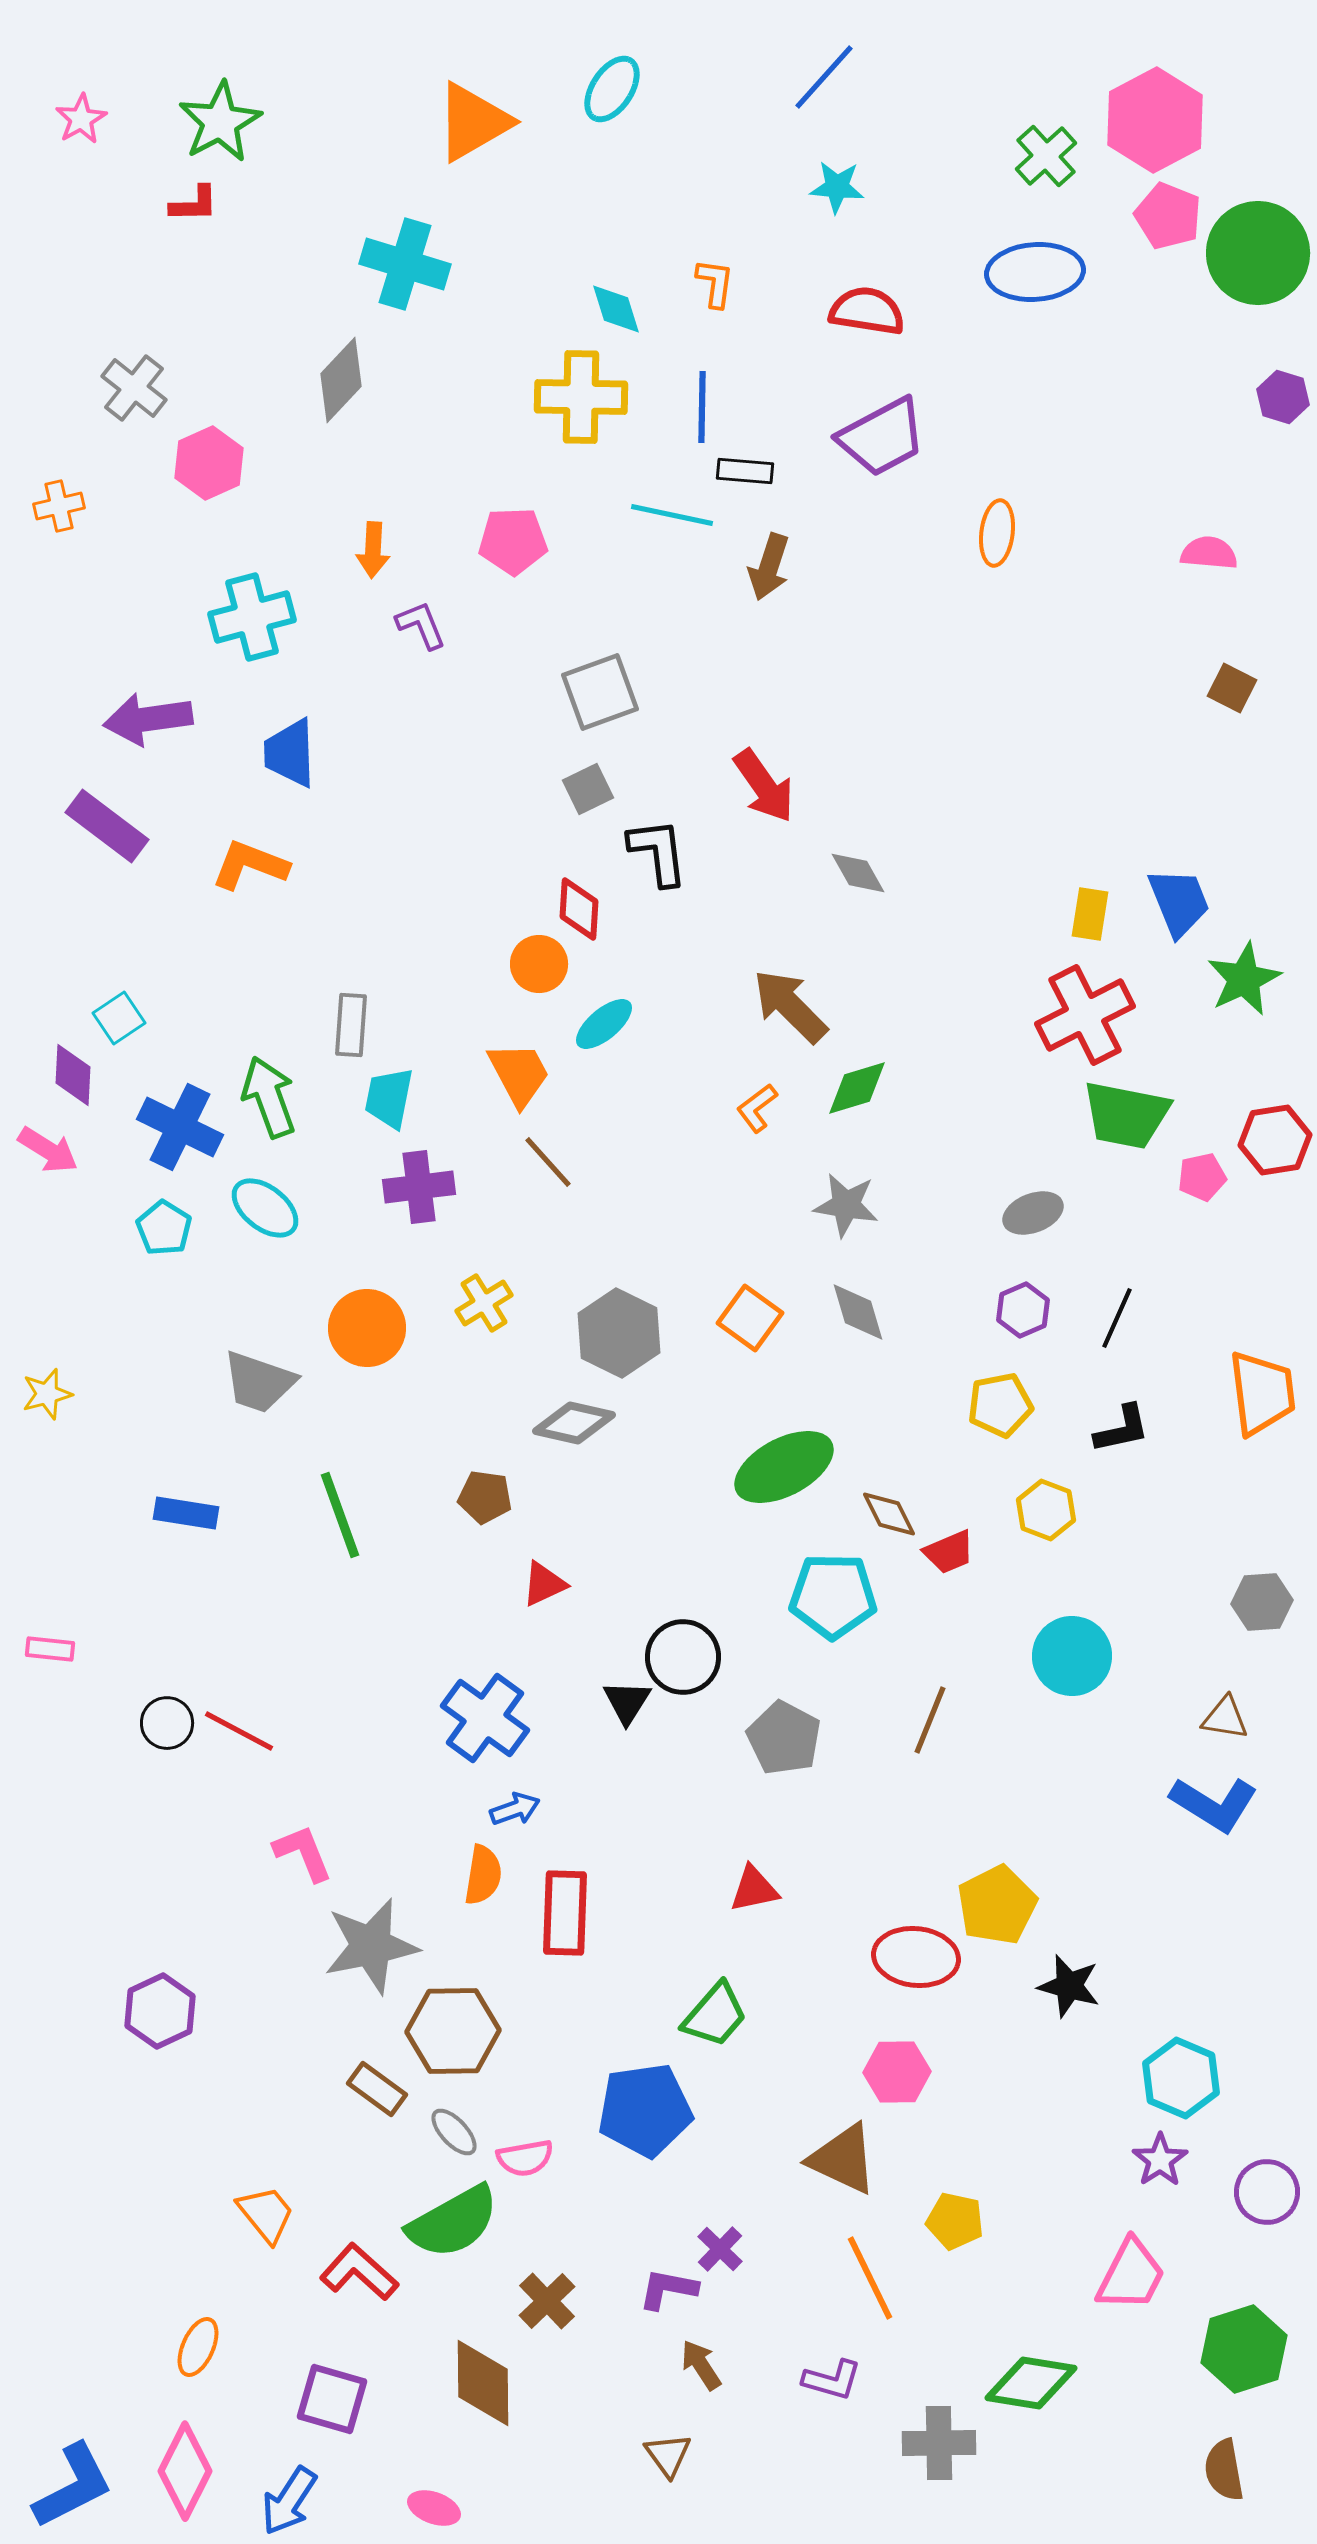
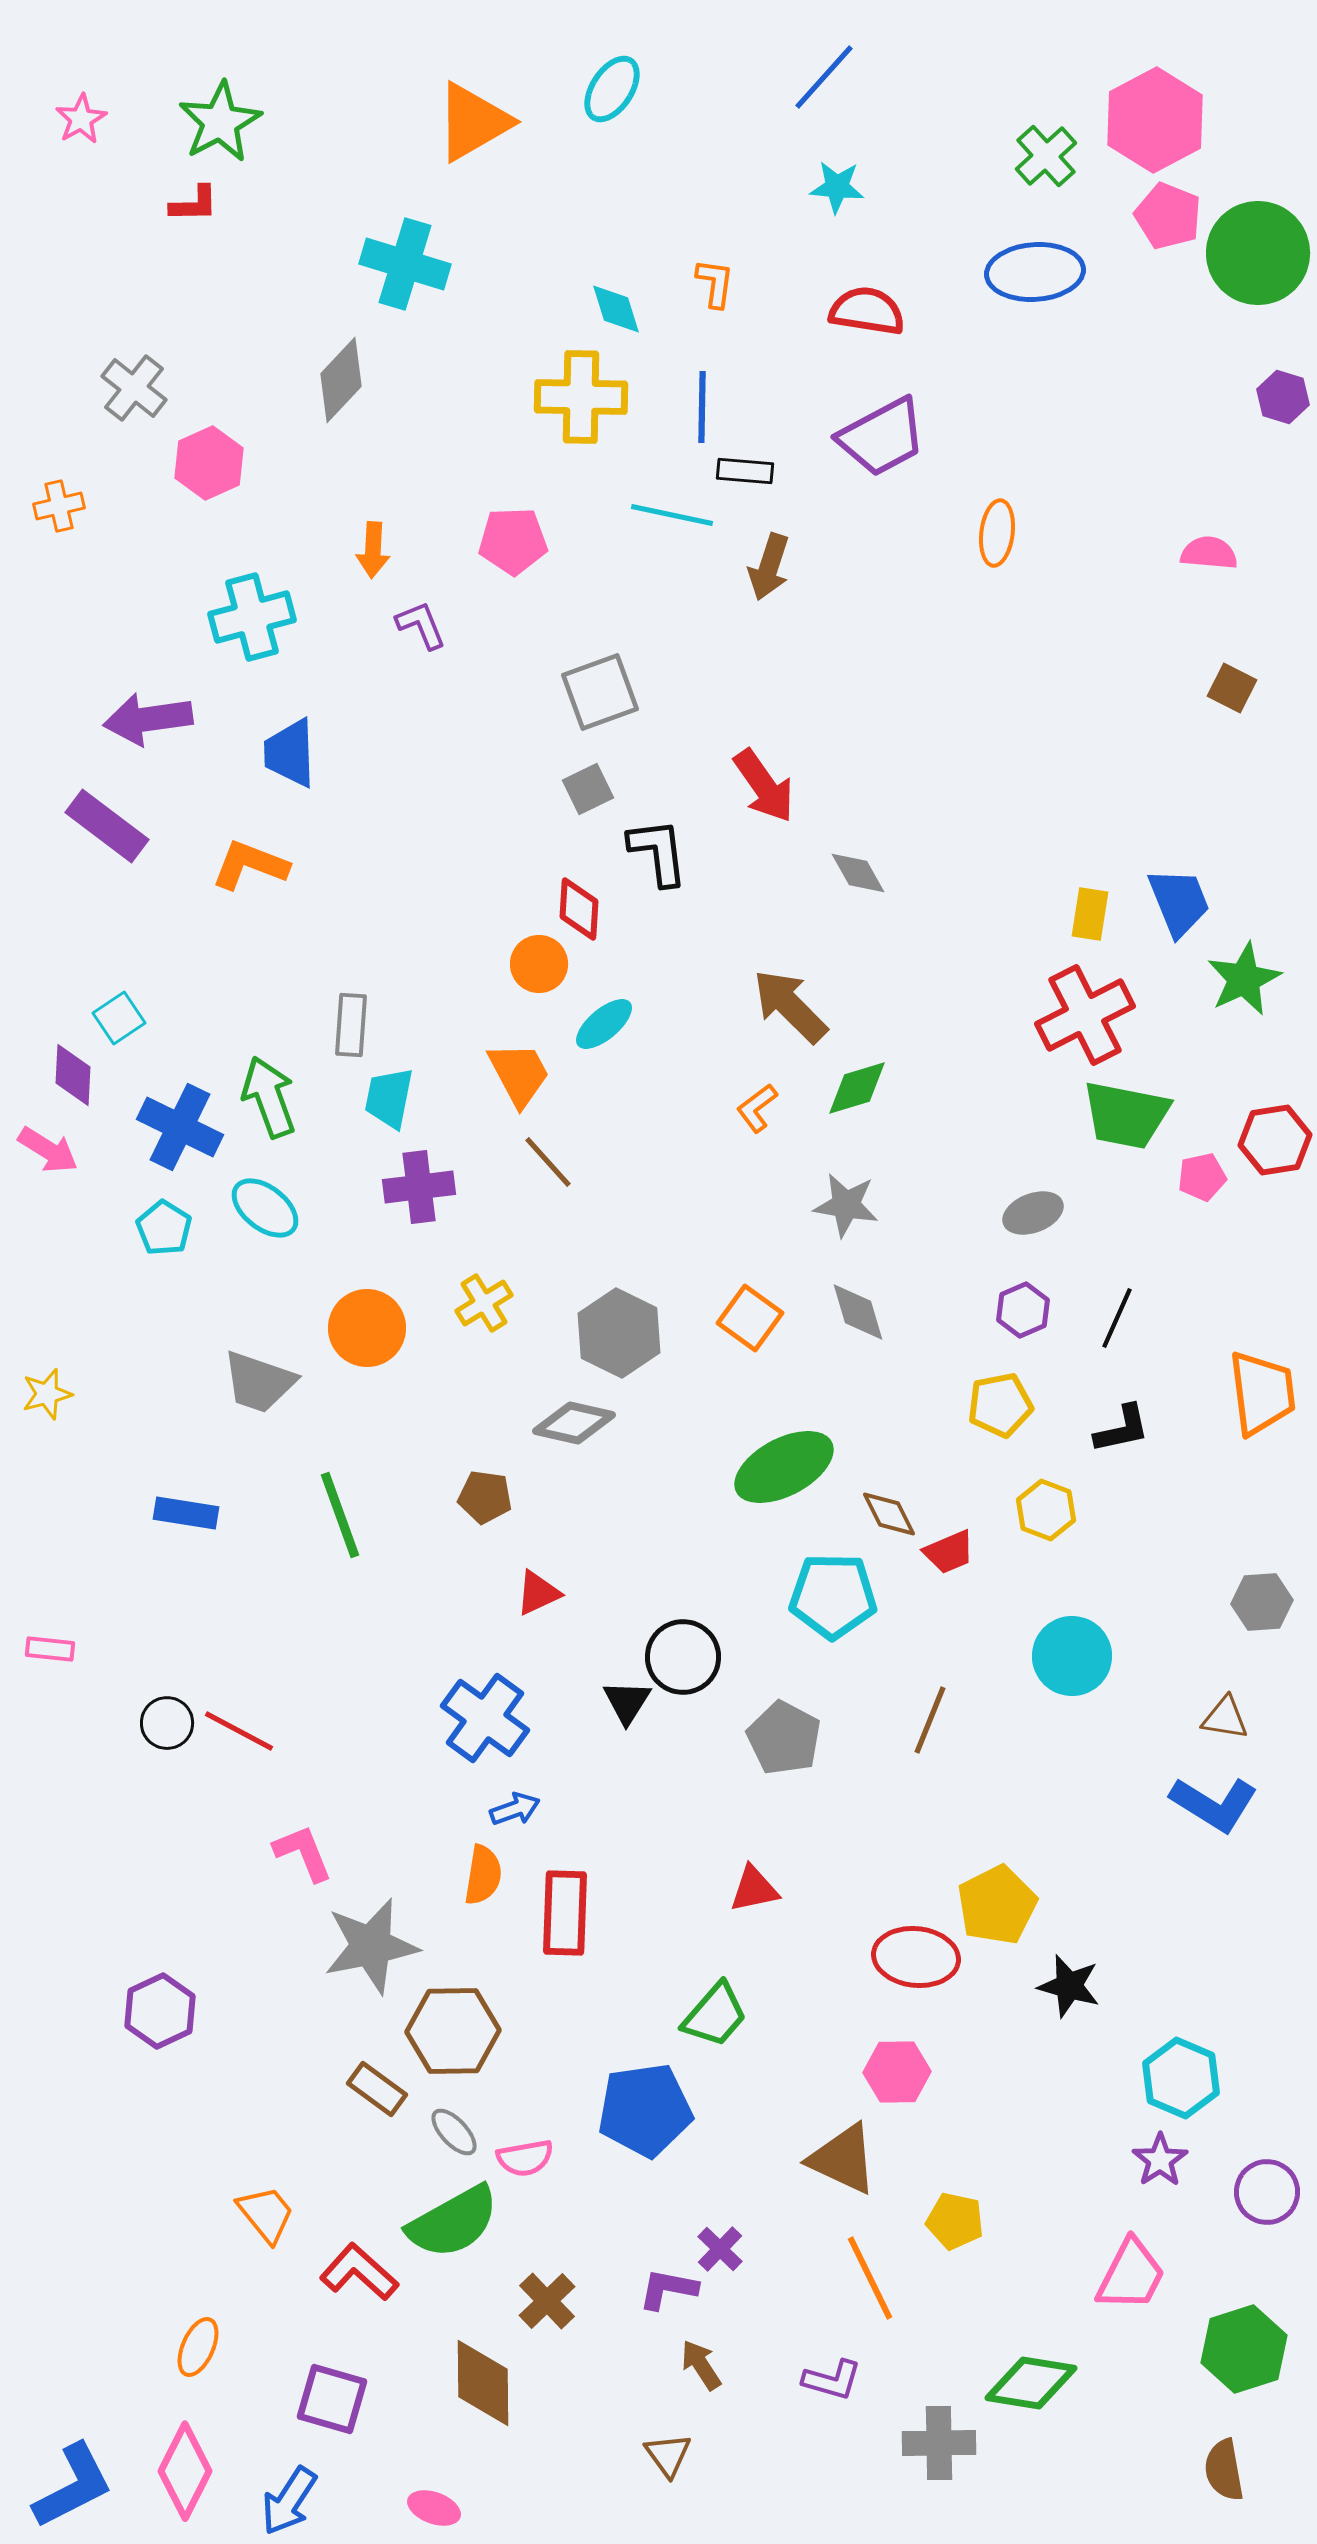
red triangle at (544, 1584): moved 6 px left, 9 px down
